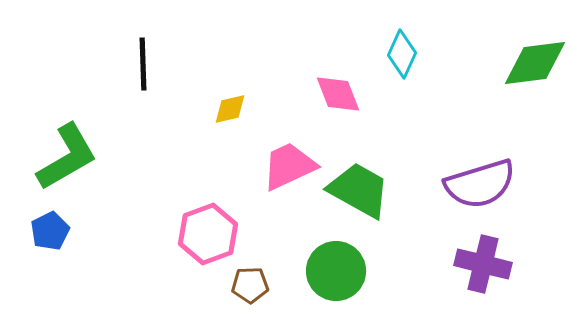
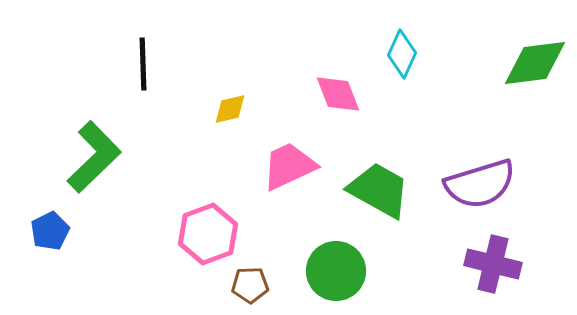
green L-shape: moved 27 px right; rotated 14 degrees counterclockwise
green trapezoid: moved 20 px right
purple cross: moved 10 px right
